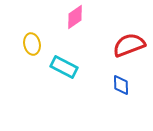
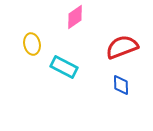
red semicircle: moved 7 px left, 2 px down
